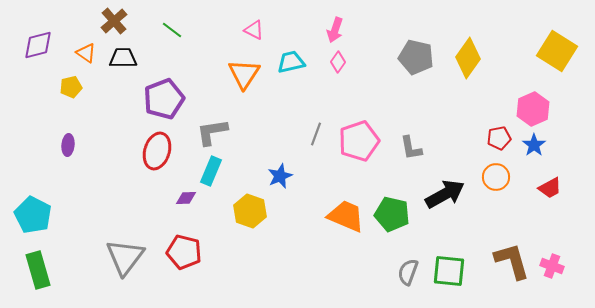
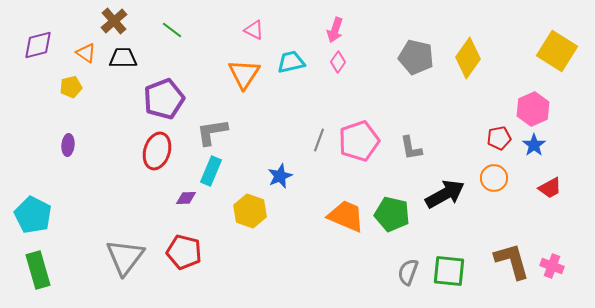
gray line at (316, 134): moved 3 px right, 6 px down
orange circle at (496, 177): moved 2 px left, 1 px down
